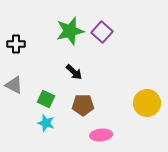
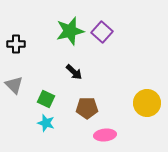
gray triangle: rotated 18 degrees clockwise
brown pentagon: moved 4 px right, 3 px down
pink ellipse: moved 4 px right
